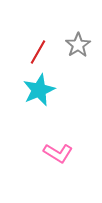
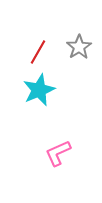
gray star: moved 1 px right, 2 px down
pink L-shape: rotated 124 degrees clockwise
